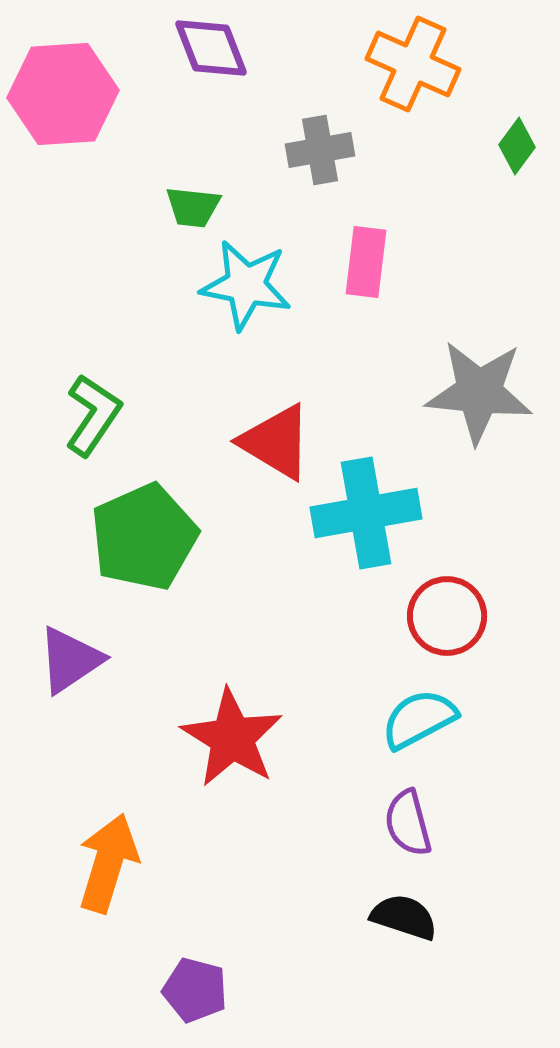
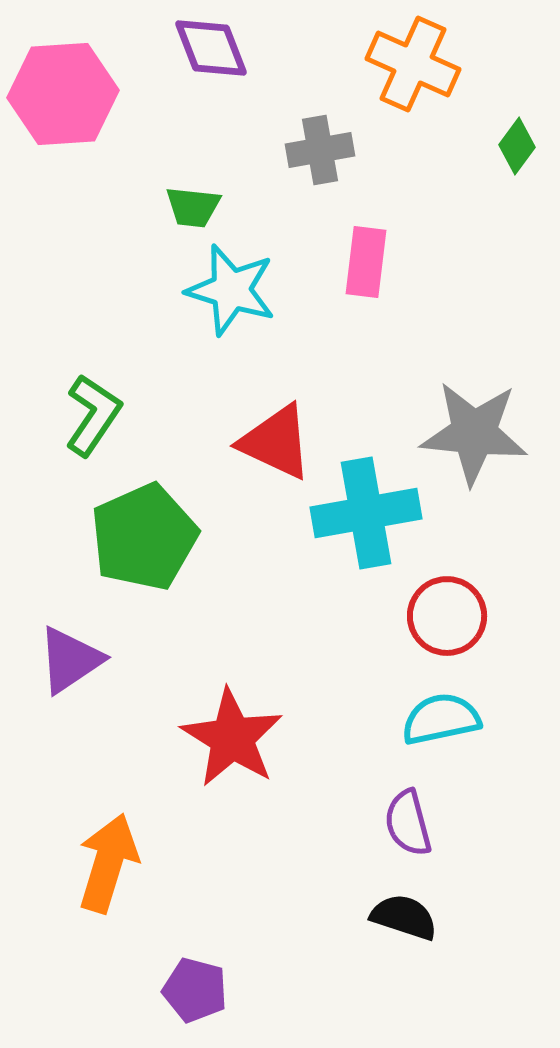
cyan star: moved 15 px left, 5 px down; rotated 6 degrees clockwise
gray star: moved 5 px left, 41 px down
red triangle: rotated 6 degrees counterclockwise
cyan semicircle: moved 22 px right; rotated 16 degrees clockwise
